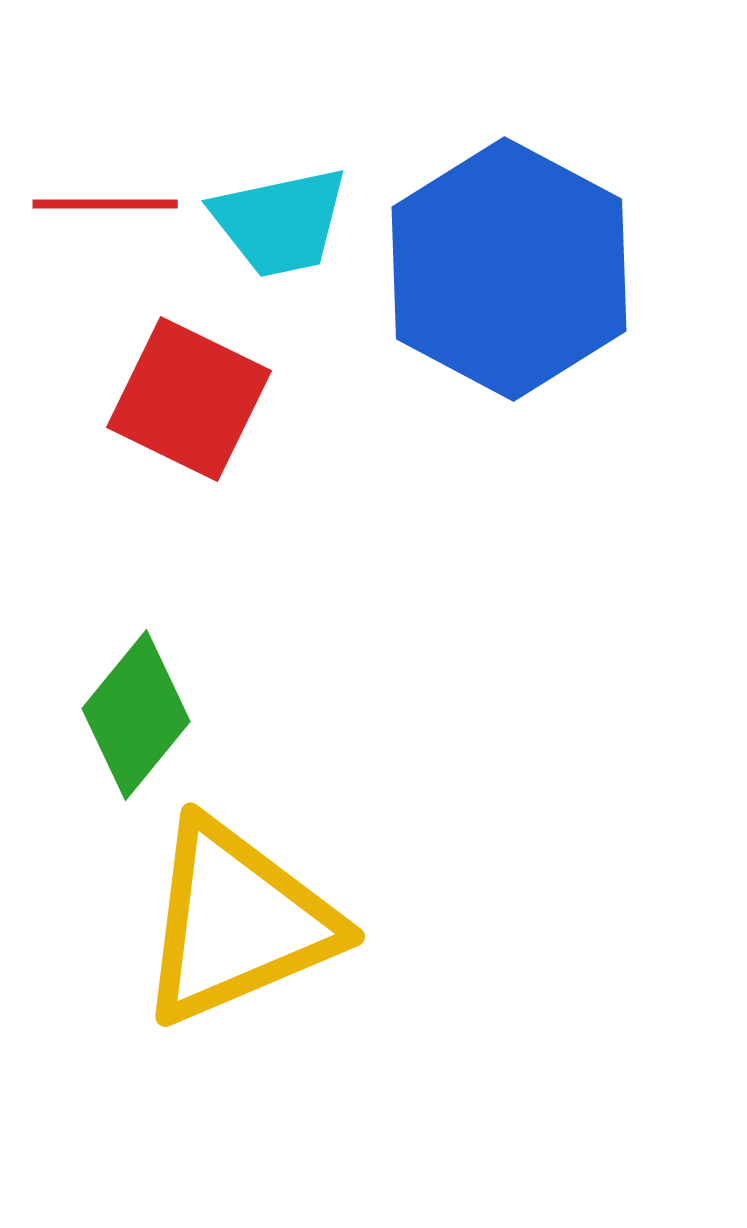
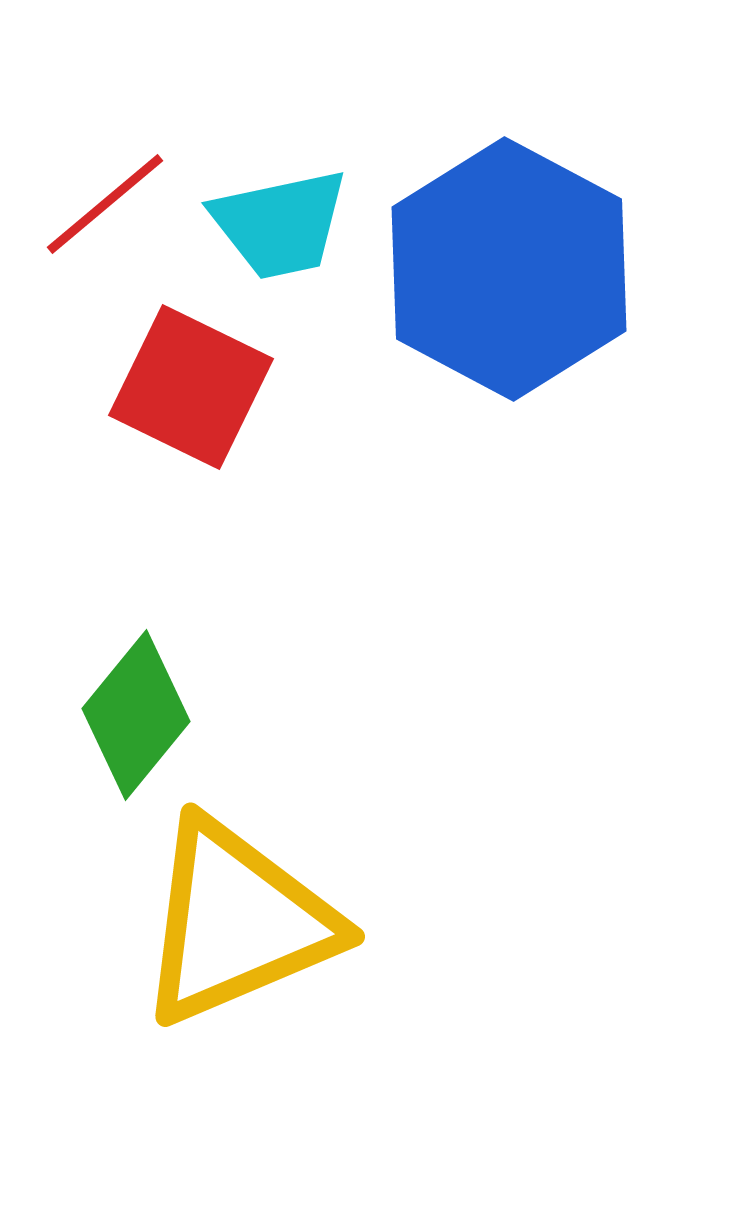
red line: rotated 40 degrees counterclockwise
cyan trapezoid: moved 2 px down
red square: moved 2 px right, 12 px up
